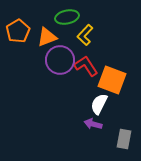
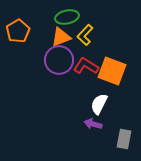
orange triangle: moved 14 px right
purple circle: moved 1 px left
red L-shape: rotated 25 degrees counterclockwise
orange square: moved 9 px up
